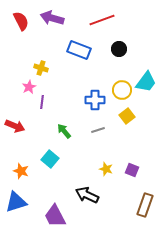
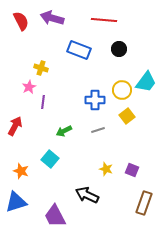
red line: moved 2 px right; rotated 25 degrees clockwise
purple line: moved 1 px right
red arrow: rotated 84 degrees counterclockwise
green arrow: rotated 77 degrees counterclockwise
brown rectangle: moved 1 px left, 2 px up
